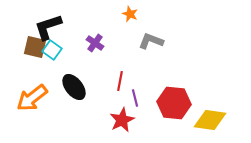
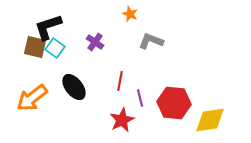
purple cross: moved 1 px up
cyan square: moved 3 px right, 2 px up
purple line: moved 5 px right
yellow diamond: rotated 16 degrees counterclockwise
